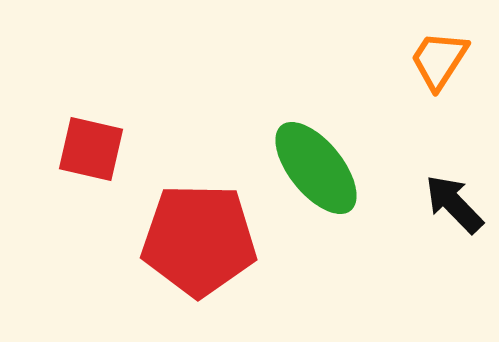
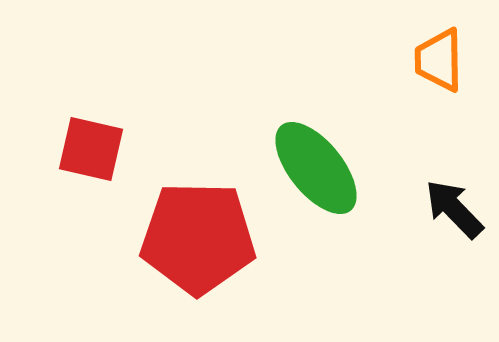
orange trapezoid: rotated 34 degrees counterclockwise
black arrow: moved 5 px down
red pentagon: moved 1 px left, 2 px up
